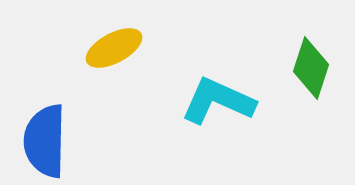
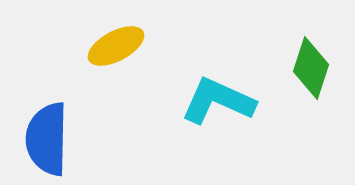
yellow ellipse: moved 2 px right, 2 px up
blue semicircle: moved 2 px right, 2 px up
